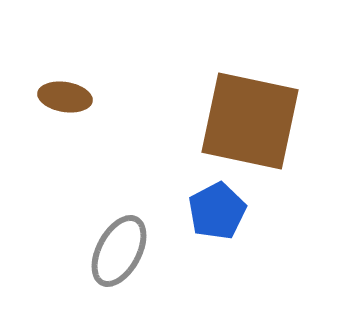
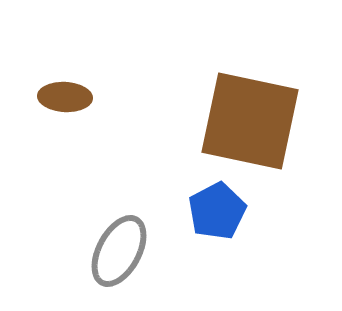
brown ellipse: rotated 6 degrees counterclockwise
